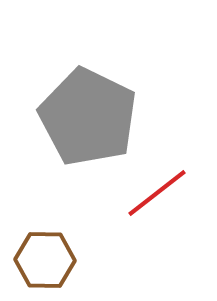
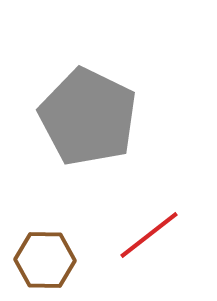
red line: moved 8 px left, 42 px down
